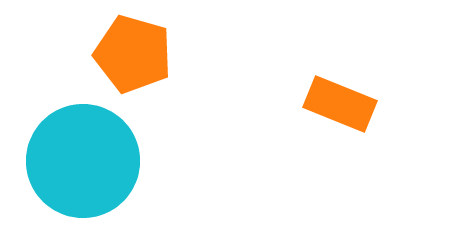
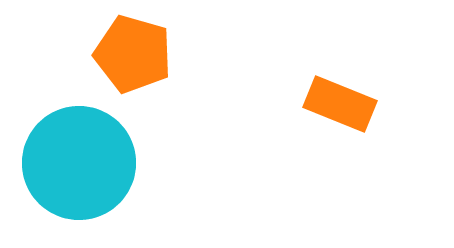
cyan circle: moved 4 px left, 2 px down
